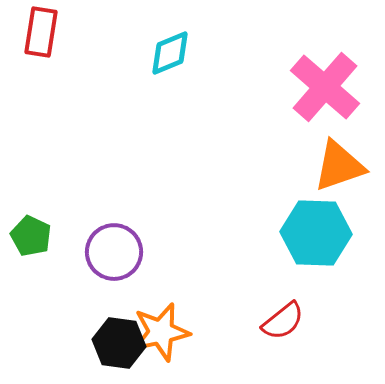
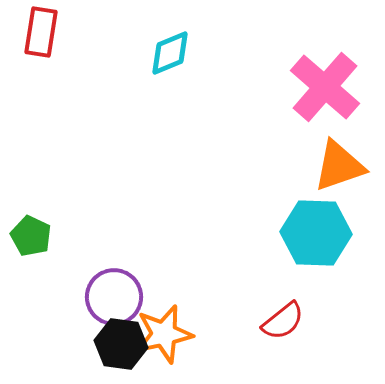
purple circle: moved 45 px down
orange star: moved 3 px right, 2 px down
black hexagon: moved 2 px right, 1 px down
